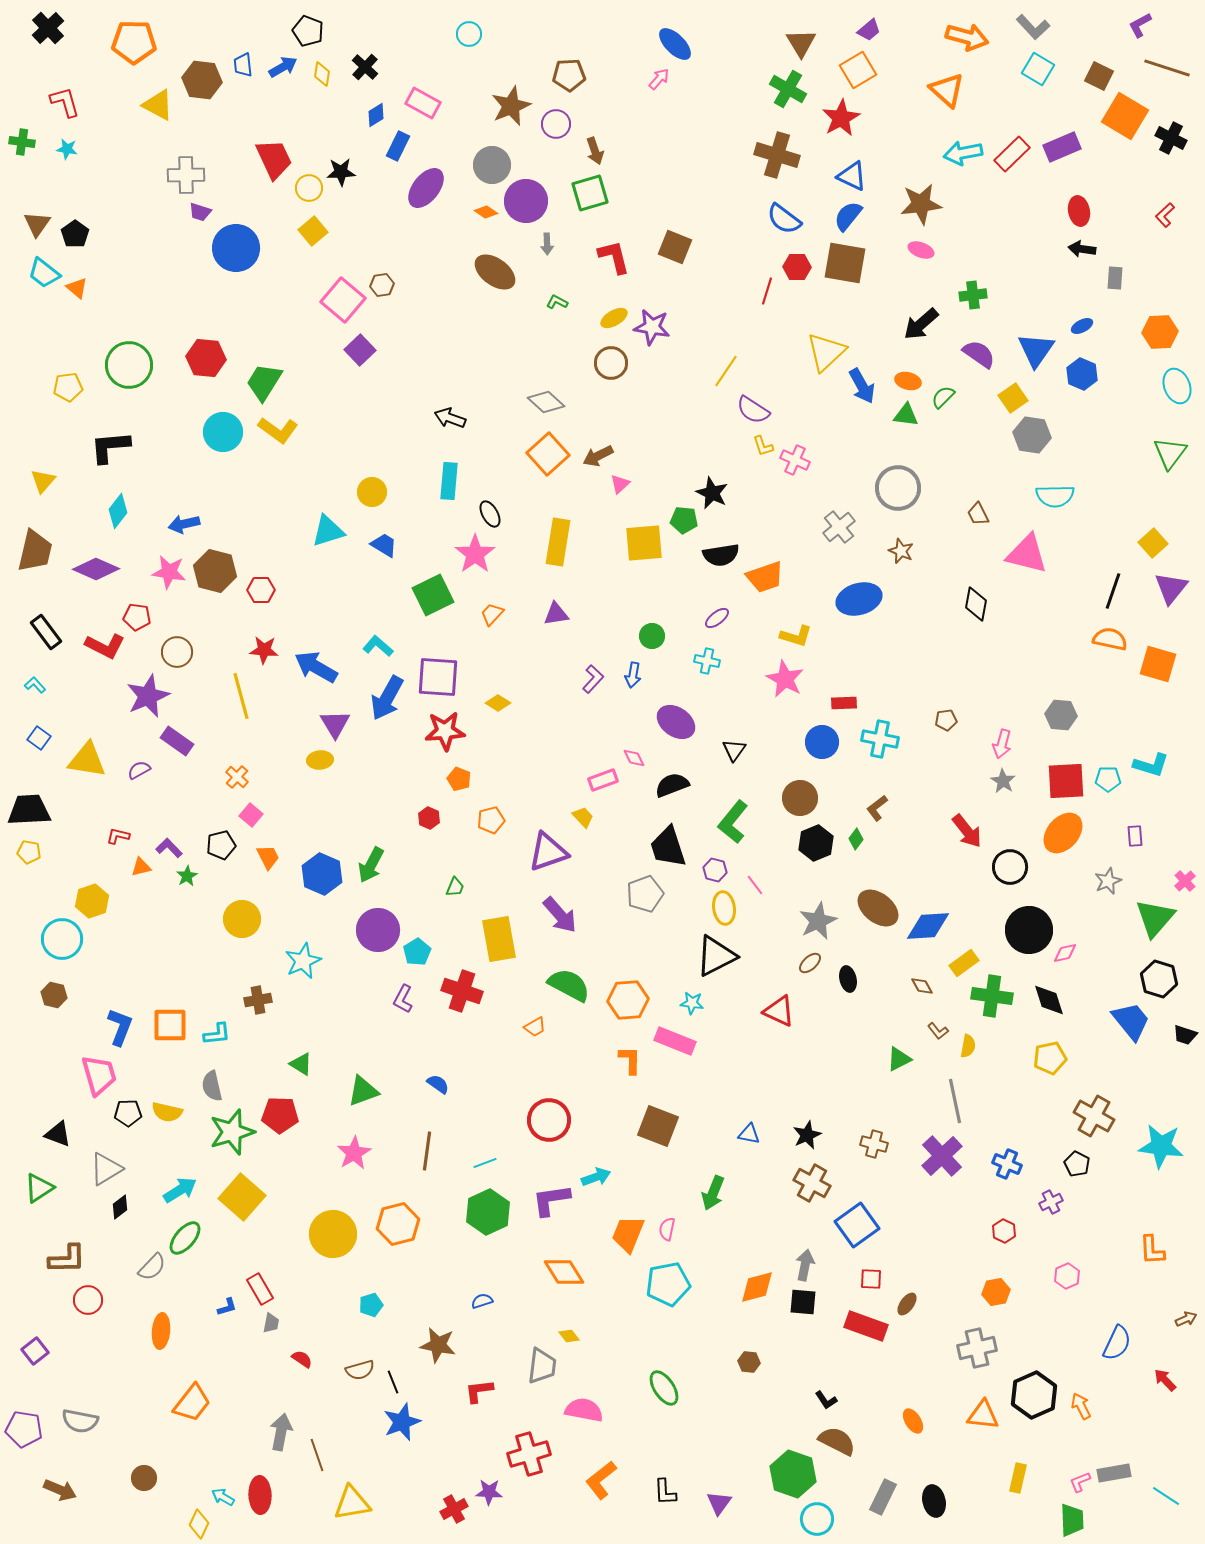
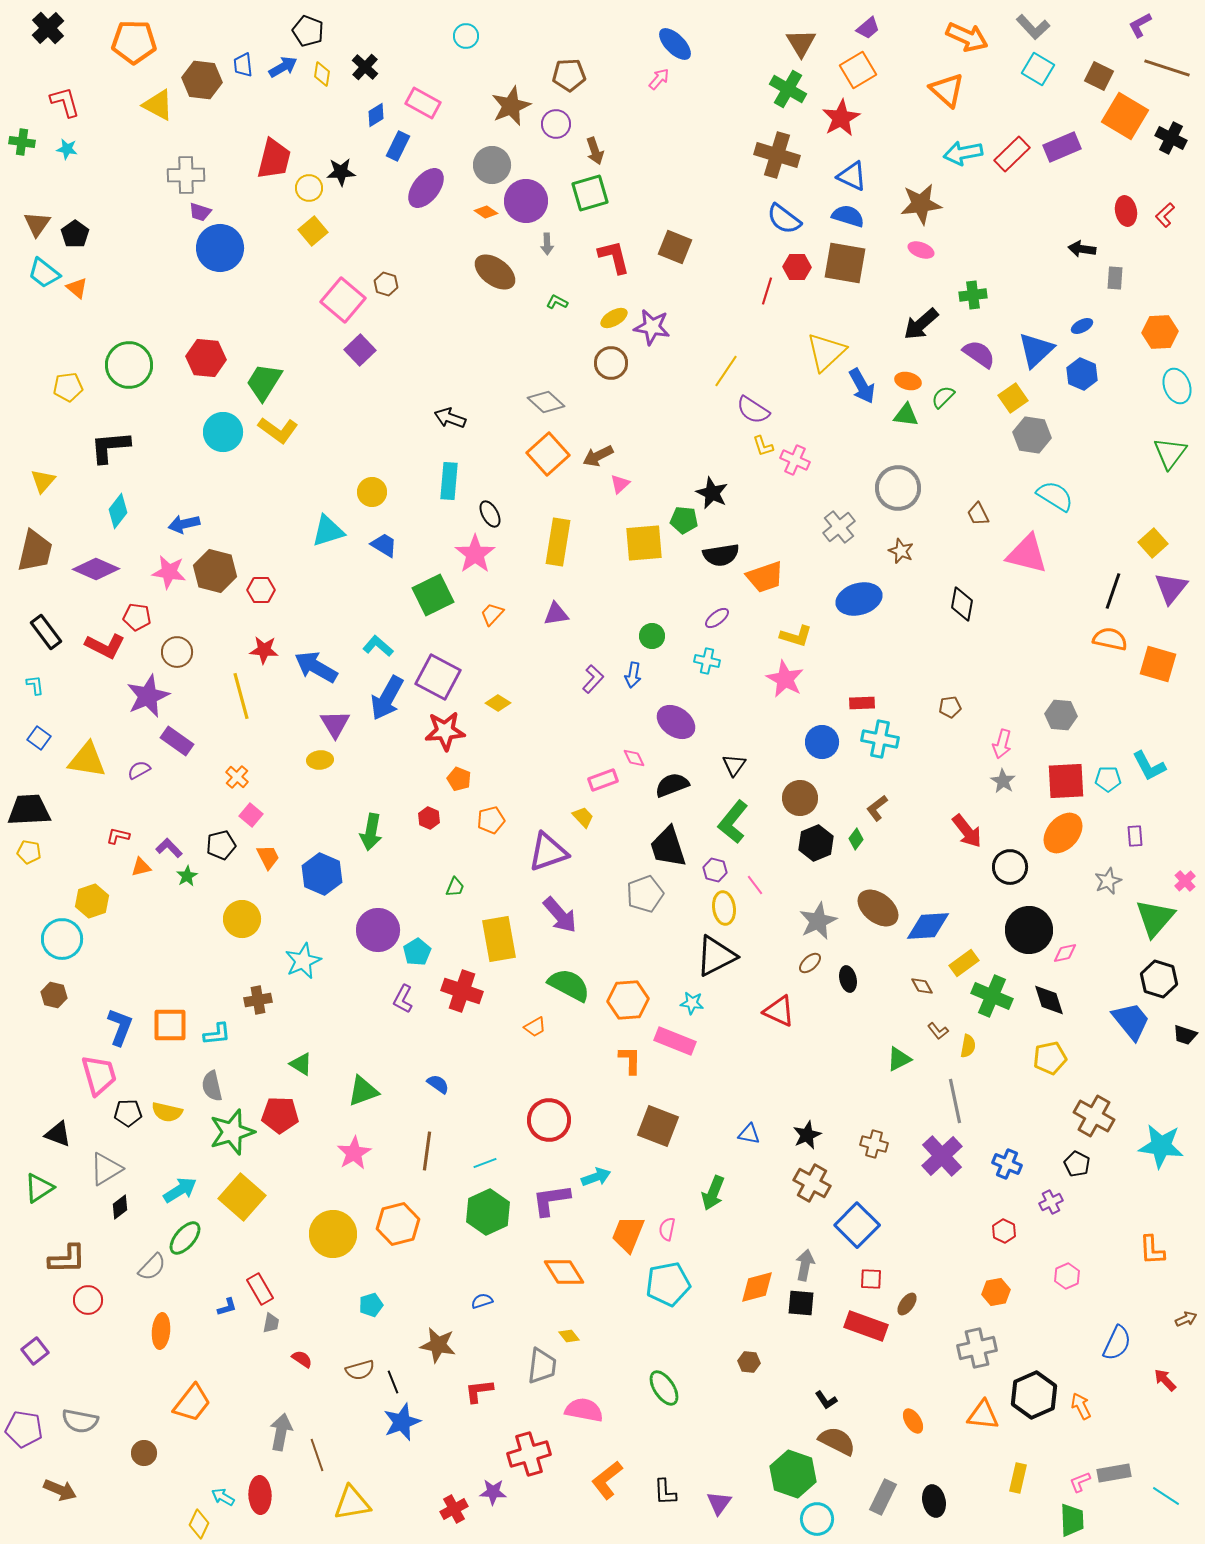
purple trapezoid at (869, 30): moved 1 px left, 2 px up
cyan circle at (469, 34): moved 3 px left, 2 px down
orange arrow at (967, 37): rotated 9 degrees clockwise
red trapezoid at (274, 159): rotated 39 degrees clockwise
red ellipse at (1079, 211): moved 47 px right
blue semicircle at (848, 216): rotated 68 degrees clockwise
blue circle at (236, 248): moved 16 px left
brown hexagon at (382, 285): moved 4 px right, 1 px up; rotated 25 degrees clockwise
blue triangle at (1036, 350): rotated 12 degrees clockwise
cyan semicircle at (1055, 496): rotated 147 degrees counterclockwise
black diamond at (976, 604): moved 14 px left
purple square at (438, 677): rotated 24 degrees clockwise
cyan L-shape at (35, 685): rotated 35 degrees clockwise
red rectangle at (844, 703): moved 18 px right
brown pentagon at (946, 720): moved 4 px right, 13 px up
black triangle at (734, 750): moved 15 px down
cyan L-shape at (1151, 765): moved 2 px left, 1 px down; rotated 45 degrees clockwise
green arrow at (371, 865): moved 33 px up; rotated 18 degrees counterclockwise
green cross at (992, 996): rotated 15 degrees clockwise
blue square at (857, 1225): rotated 9 degrees counterclockwise
black square at (803, 1302): moved 2 px left, 1 px down
brown circle at (144, 1478): moved 25 px up
orange L-shape at (601, 1480): moved 6 px right
purple star at (489, 1492): moved 4 px right
